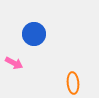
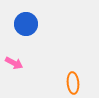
blue circle: moved 8 px left, 10 px up
